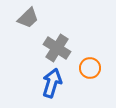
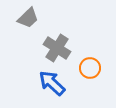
blue arrow: rotated 64 degrees counterclockwise
